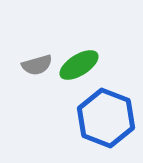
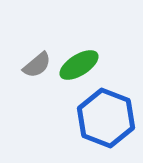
gray semicircle: rotated 24 degrees counterclockwise
